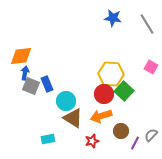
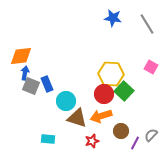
brown triangle: moved 4 px right; rotated 15 degrees counterclockwise
cyan rectangle: rotated 16 degrees clockwise
